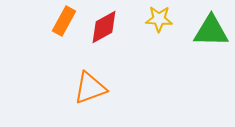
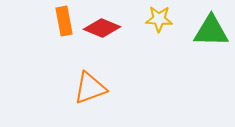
orange rectangle: rotated 40 degrees counterclockwise
red diamond: moved 2 px left, 1 px down; rotated 51 degrees clockwise
